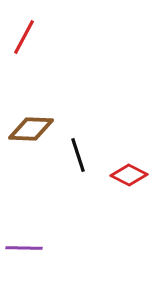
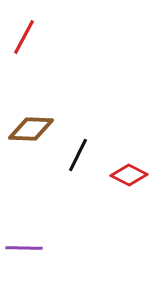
black line: rotated 44 degrees clockwise
